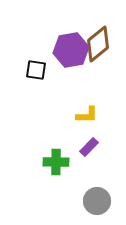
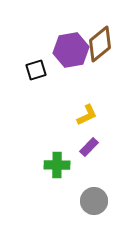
brown diamond: moved 2 px right
black square: rotated 25 degrees counterclockwise
yellow L-shape: rotated 25 degrees counterclockwise
green cross: moved 1 px right, 3 px down
gray circle: moved 3 px left
